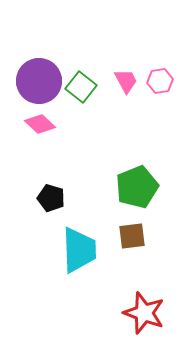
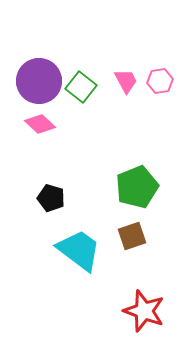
brown square: rotated 12 degrees counterclockwise
cyan trapezoid: rotated 51 degrees counterclockwise
red star: moved 2 px up
